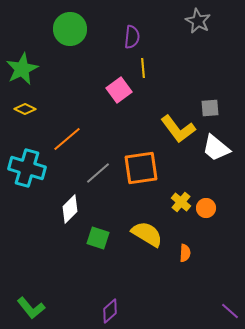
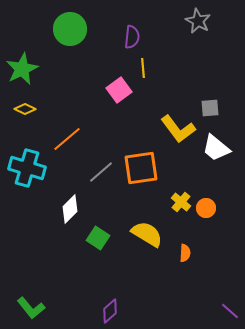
gray line: moved 3 px right, 1 px up
green square: rotated 15 degrees clockwise
